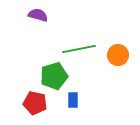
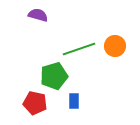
green line: rotated 8 degrees counterclockwise
orange circle: moved 3 px left, 9 px up
blue rectangle: moved 1 px right, 1 px down
